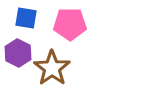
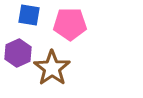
blue square: moved 3 px right, 3 px up
purple hexagon: rotated 8 degrees clockwise
